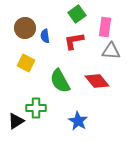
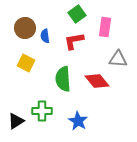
gray triangle: moved 7 px right, 8 px down
green semicircle: moved 3 px right, 2 px up; rotated 25 degrees clockwise
green cross: moved 6 px right, 3 px down
